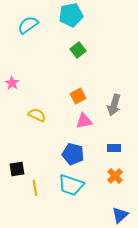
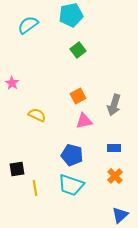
blue pentagon: moved 1 px left, 1 px down
